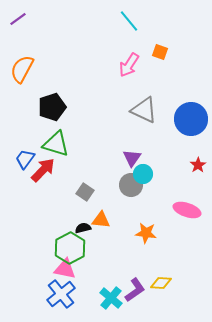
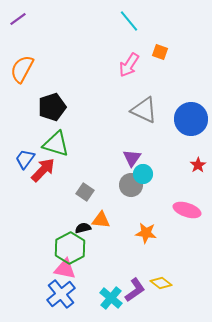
yellow diamond: rotated 35 degrees clockwise
